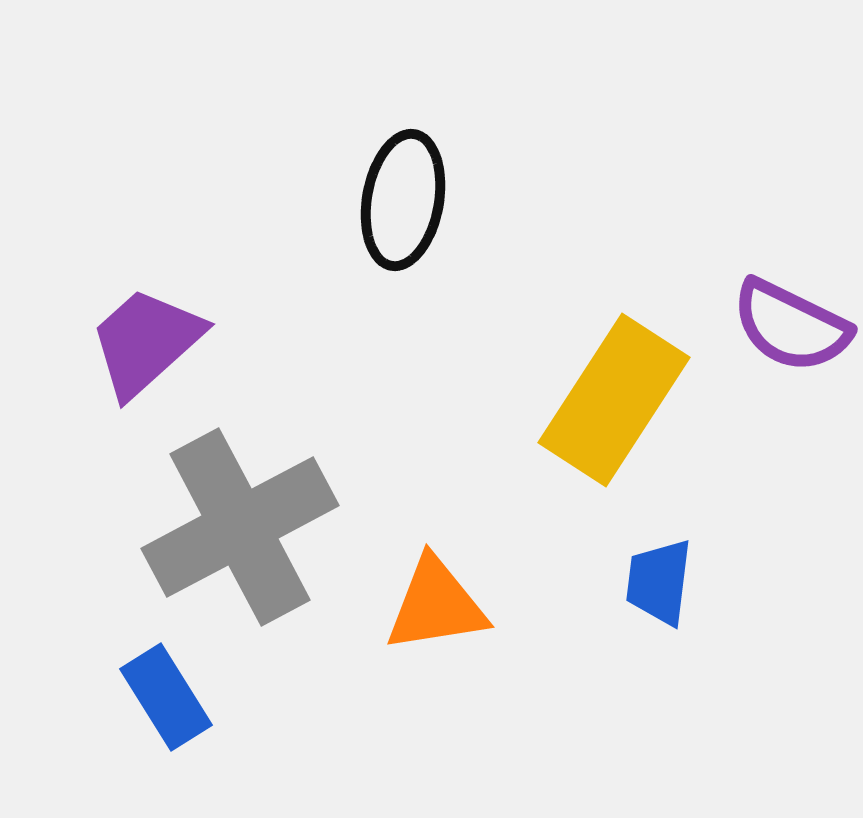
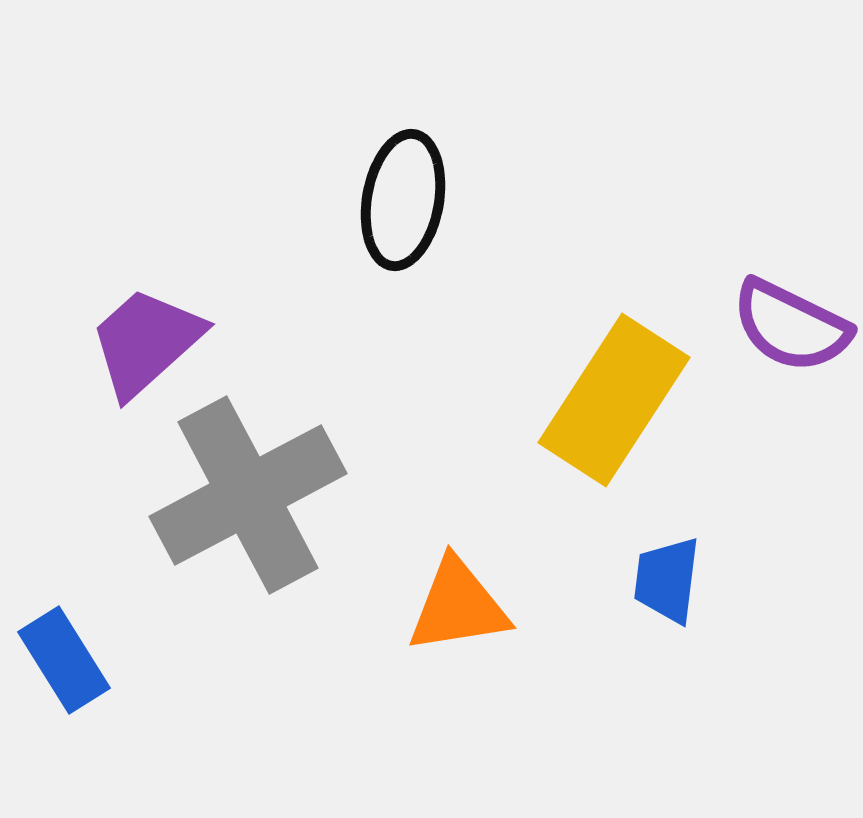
gray cross: moved 8 px right, 32 px up
blue trapezoid: moved 8 px right, 2 px up
orange triangle: moved 22 px right, 1 px down
blue rectangle: moved 102 px left, 37 px up
